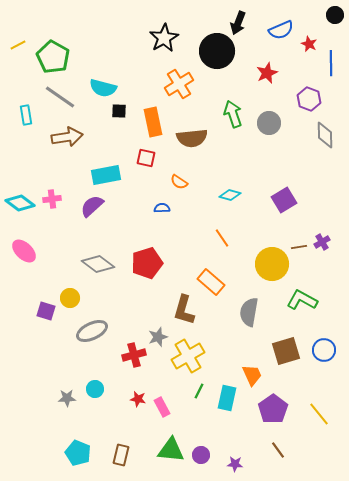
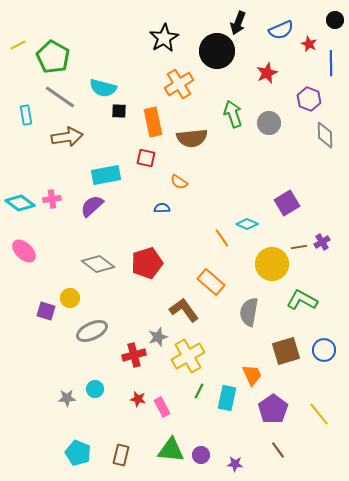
black circle at (335, 15): moved 5 px down
cyan diamond at (230, 195): moved 17 px right, 29 px down; rotated 10 degrees clockwise
purple square at (284, 200): moved 3 px right, 3 px down
brown L-shape at (184, 310): rotated 128 degrees clockwise
